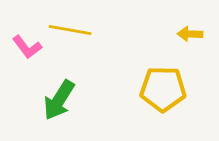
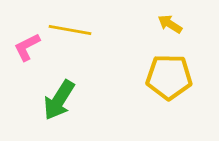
yellow arrow: moved 20 px left, 10 px up; rotated 30 degrees clockwise
pink L-shape: rotated 100 degrees clockwise
yellow pentagon: moved 6 px right, 12 px up
